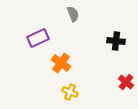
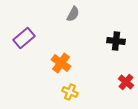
gray semicircle: rotated 49 degrees clockwise
purple rectangle: moved 14 px left; rotated 15 degrees counterclockwise
